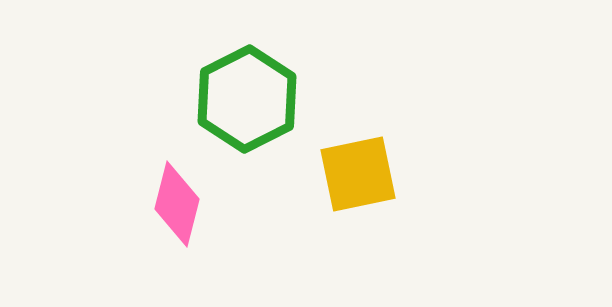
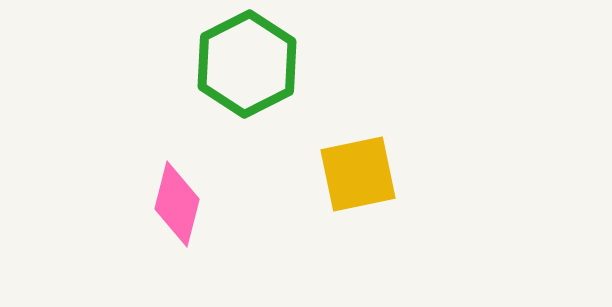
green hexagon: moved 35 px up
